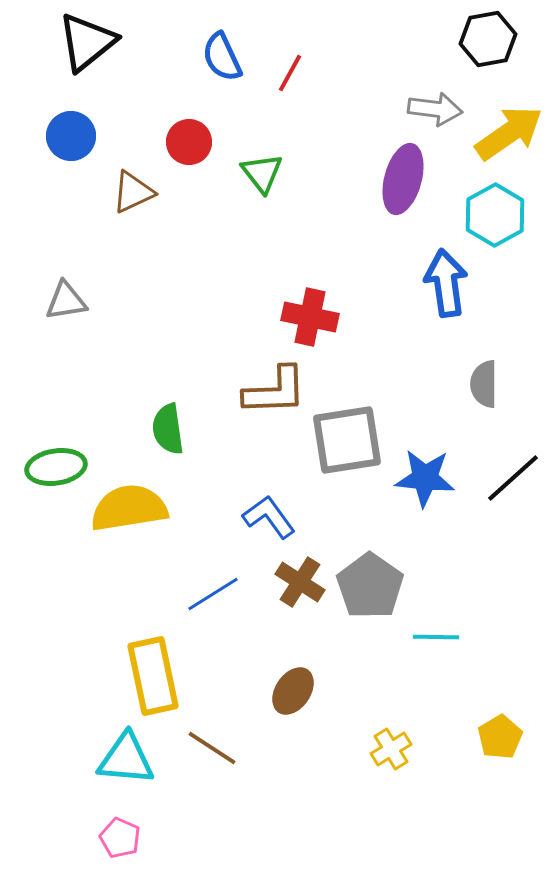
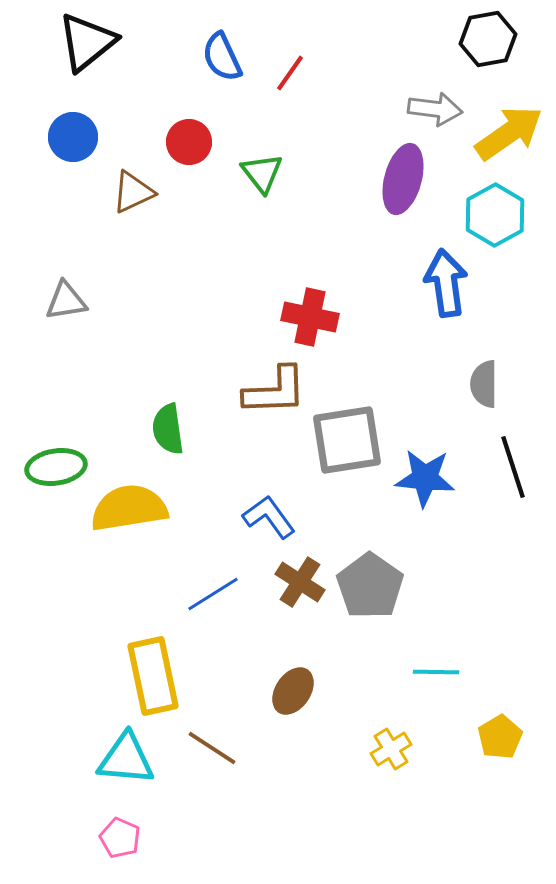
red line: rotated 6 degrees clockwise
blue circle: moved 2 px right, 1 px down
black line: moved 11 px up; rotated 66 degrees counterclockwise
cyan line: moved 35 px down
